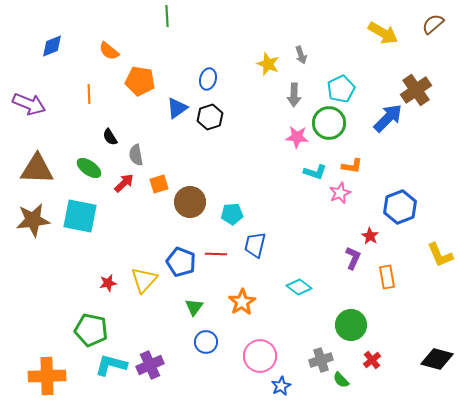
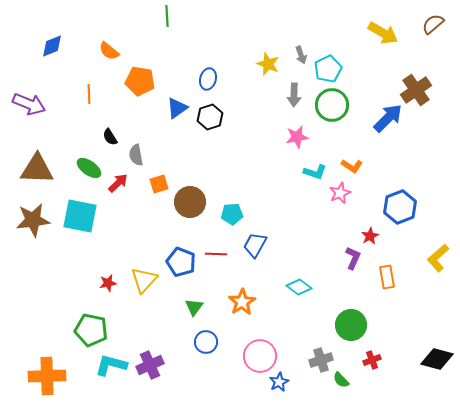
cyan pentagon at (341, 89): moved 13 px left, 20 px up
green circle at (329, 123): moved 3 px right, 18 px up
pink star at (297, 137): rotated 15 degrees counterclockwise
orange L-shape at (352, 166): rotated 25 degrees clockwise
red arrow at (124, 183): moved 6 px left
red star at (370, 236): rotated 12 degrees clockwise
blue trapezoid at (255, 245): rotated 16 degrees clockwise
yellow L-shape at (440, 255): moved 2 px left, 3 px down; rotated 72 degrees clockwise
red cross at (372, 360): rotated 18 degrees clockwise
blue star at (281, 386): moved 2 px left, 4 px up
